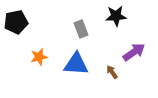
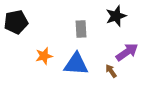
black star: rotated 15 degrees counterclockwise
gray rectangle: rotated 18 degrees clockwise
purple arrow: moved 7 px left
orange star: moved 5 px right, 1 px up
brown arrow: moved 1 px left, 1 px up
